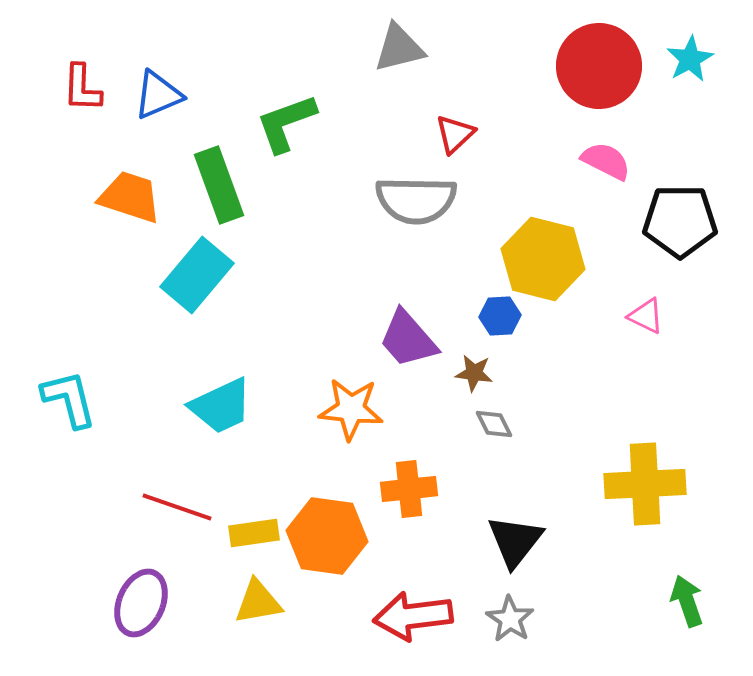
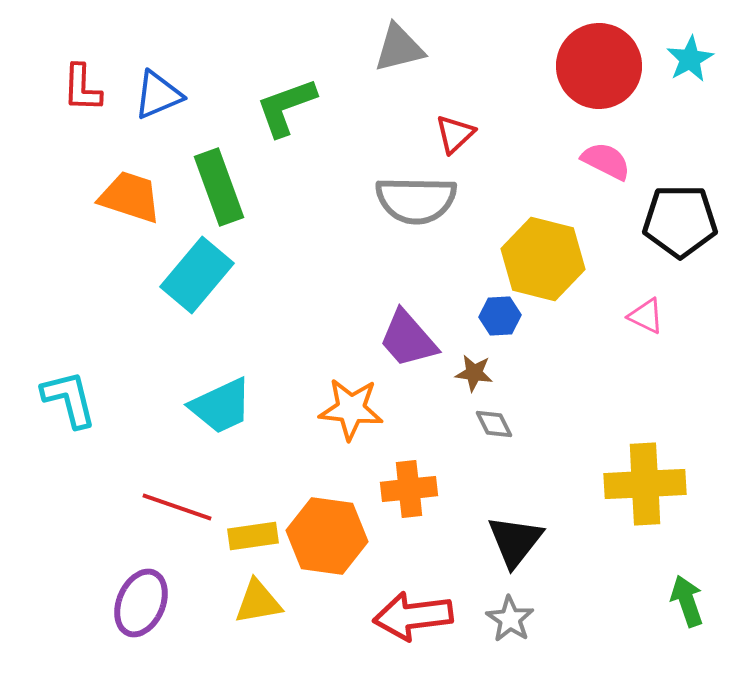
green L-shape: moved 16 px up
green rectangle: moved 2 px down
yellow rectangle: moved 1 px left, 3 px down
